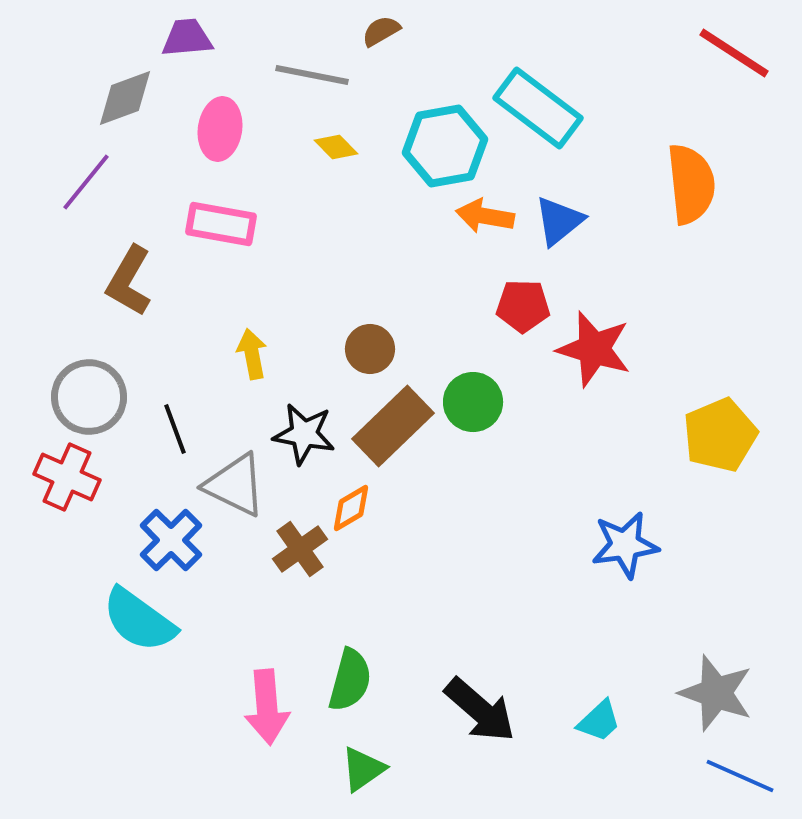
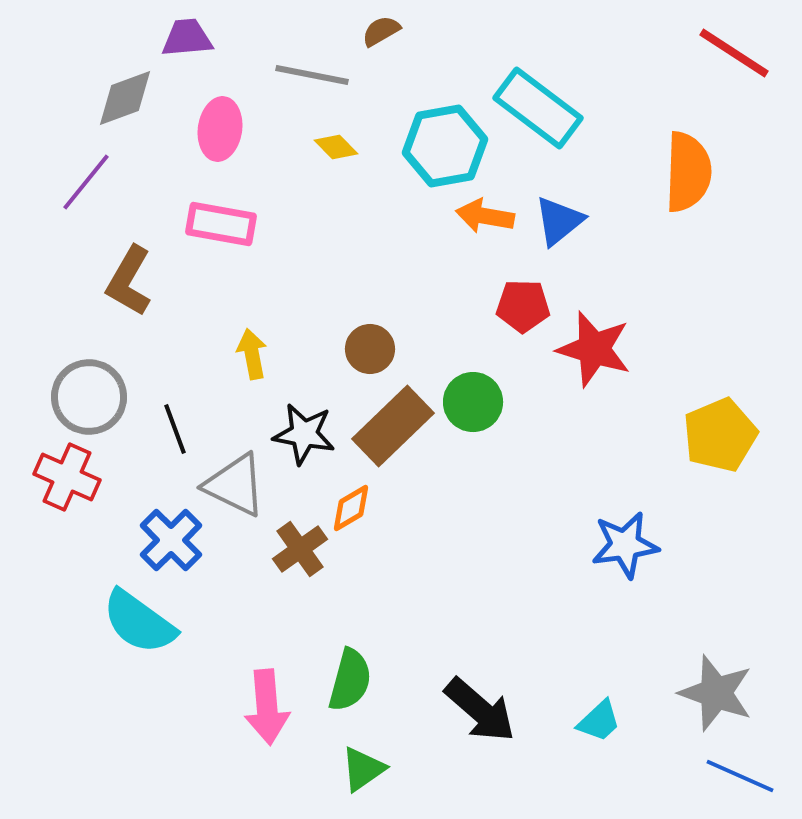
orange semicircle: moved 3 px left, 12 px up; rotated 8 degrees clockwise
cyan semicircle: moved 2 px down
